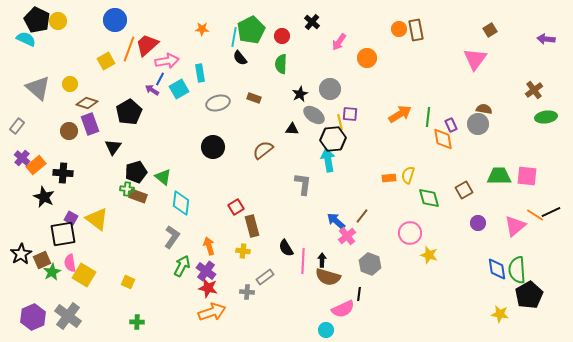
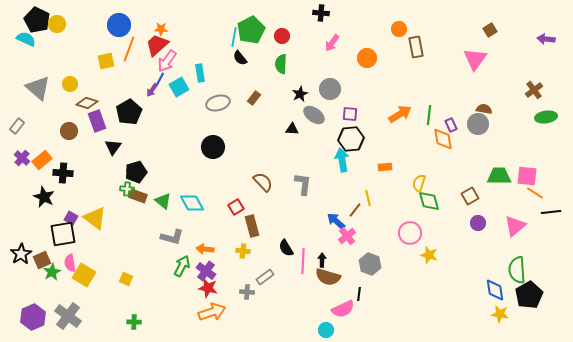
blue circle at (115, 20): moved 4 px right, 5 px down
yellow circle at (58, 21): moved 1 px left, 3 px down
black cross at (312, 22): moved 9 px right, 9 px up; rotated 35 degrees counterclockwise
orange star at (202, 29): moved 41 px left
brown rectangle at (416, 30): moved 17 px down
pink arrow at (339, 42): moved 7 px left, 1 px down
red trapezoid at (147, 45): moved 10 px right
yellow square at (106, 61): rotated 18 degrees clockwise
pink arrow at (167, 61): rotated 135 degrees clockwise
cyan square at (179, 89): moved 2 px up
purple arrow at (152, 90): rotated 88 degrees counterclockwise
brown rectangle at (254, 98): rotated 72 degrees counterclockwise
green line at (428, 117): moved 1 px right, 2 px up
yellow line at (340, 122): moved 28 px right, 76 px down
purple rectangle at (90, 124): moved 7 px right, 3 px up
black hexagon at (333, 139): moved 18 px right
brown semicircle at (263, 150): moved 32 px down; rotated 85 degrees clockwise
cyan arrow at (328, 160): moved 14 px right
orange rectangle at (36, 165): moved 6 px right, 5 px up
yellow semicircle at (408, 175): moved 11 px right, 8 px down
green triangle at (163, 177): moved 24 px down
orange rectangle at (389, 178): moved 4 px left, 11 px up
brown square at (464, 190): moved 6 px right, 6 px down
green diamond at (429, 198): moved 3 px down
cyan diamond at (181, 203): moved 11 px right; rotated 35 degrees counterclockwise
black line at (551, 212): rotated 18 degrees clockwise
orange line at (535, 215): moved 22 px up
brown line at (362, 216): moved 7 px left, 6 px up
yellow triangle at (97, 219): moved 2 px left, 1 px up
gray L-shape at (172, 237): rotated 70 degrees clockwise
orange arrow at (209, 246): moved 4 px left, 3 px down; rotated 66 degrees counterclockwise
blue diamond at (497, 269): moved 2 px left, 21 px down
yellow square at (128, 282): moved 2 px left, 3 px up
green cross at (137, 322): moved 3 px left
